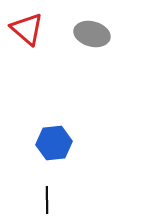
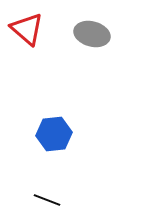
blue hexagon: moved 9 px up
black line: rotated 68 degrees counterclockwise
